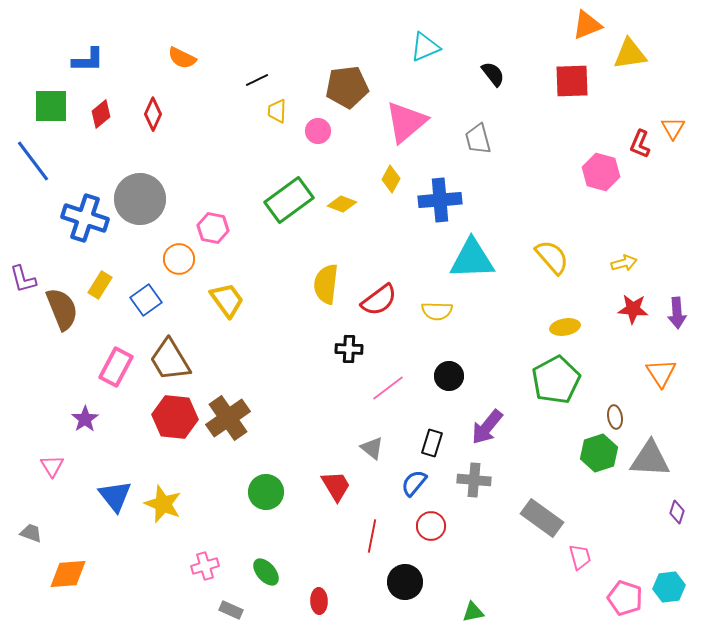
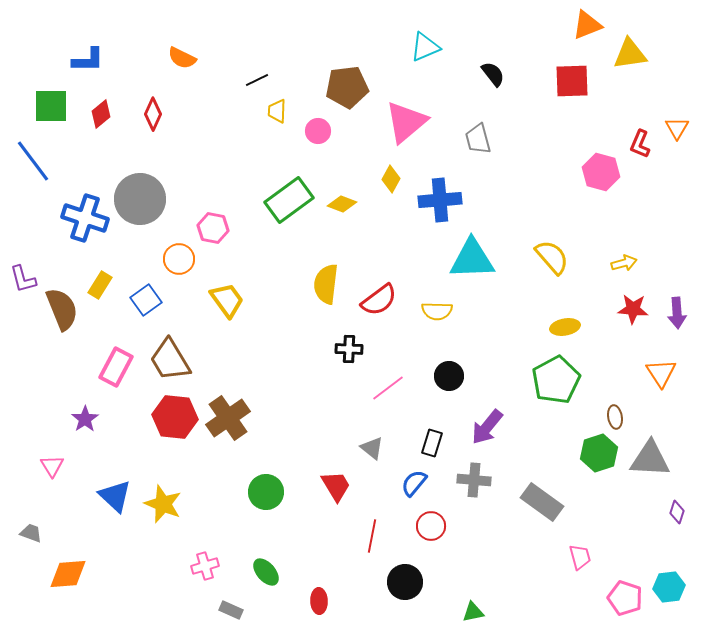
orange triangle at (673, 128): moved 4 px right
blue triangle at (115, 496): rotated 9 degrees counterclockwise
gray rectangle at (542, 518): moved 16 px up
